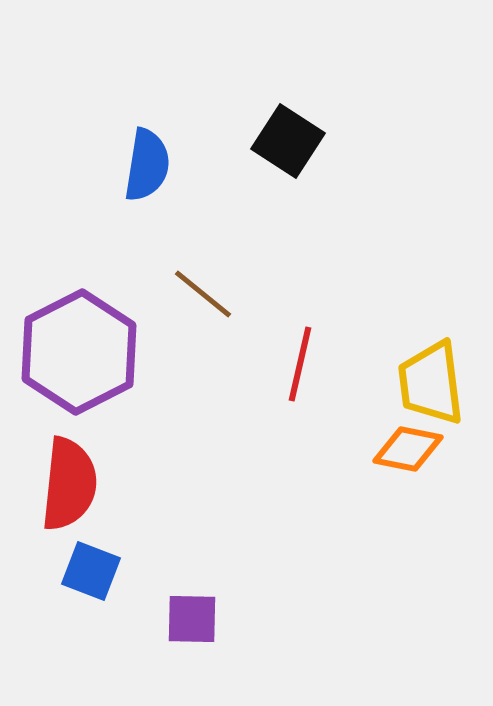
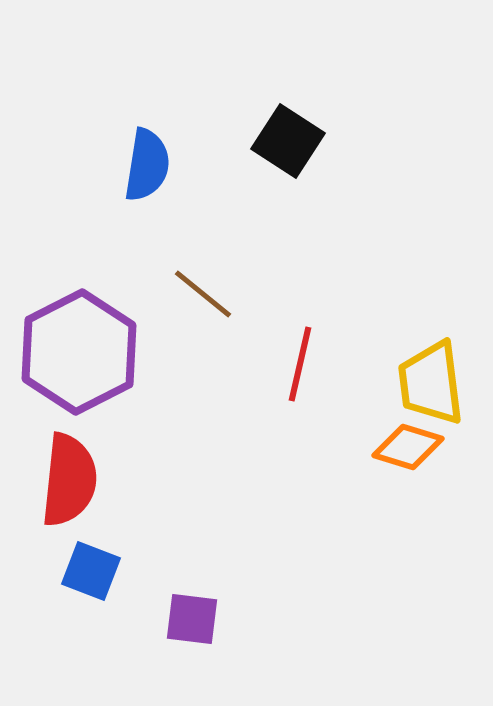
orange diamond: moved 2 px up; rotated 6 degrees clockwise
red semicircle: moved 4 px up
purple square: rotated 6 degrees clockwise
